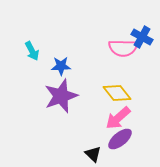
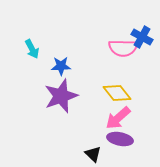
cyan arrow: moved 2 px up
purple ellipse: rotated 50 degrees clockwise
